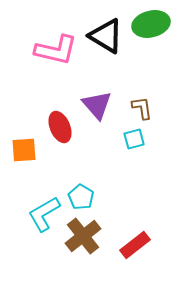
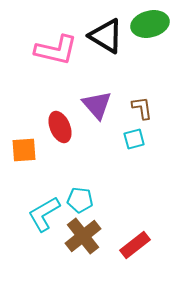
green ellipse: moved 1 px left
cyan pentagon: moved 1 px left, 3 px down; rotated 25 degrees counterclockwise
